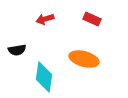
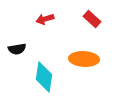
red rectangle: rotated 18 degrees clockwise
black semicircle: moved 1 px up
orange ellipse: rotated 12 degrees counterclockwise
